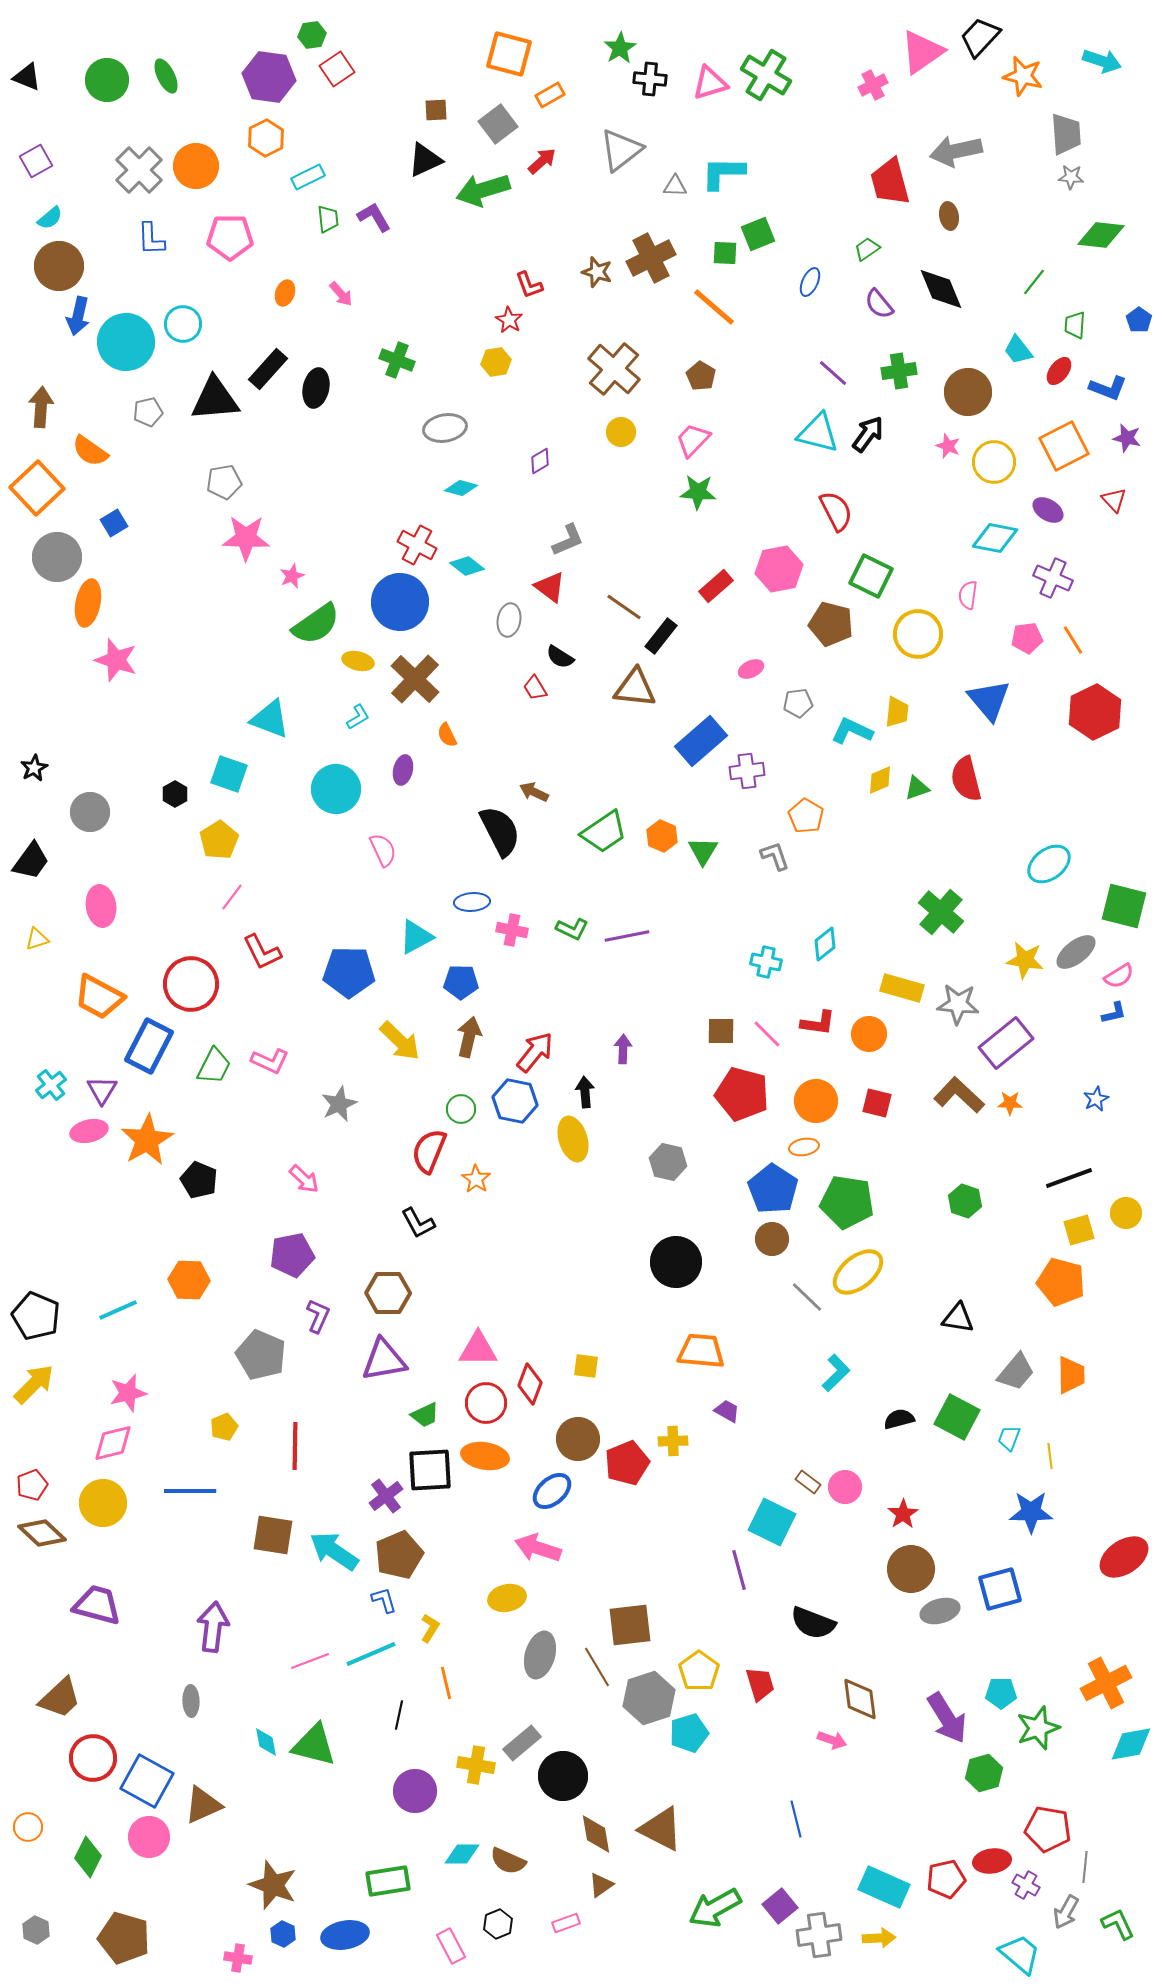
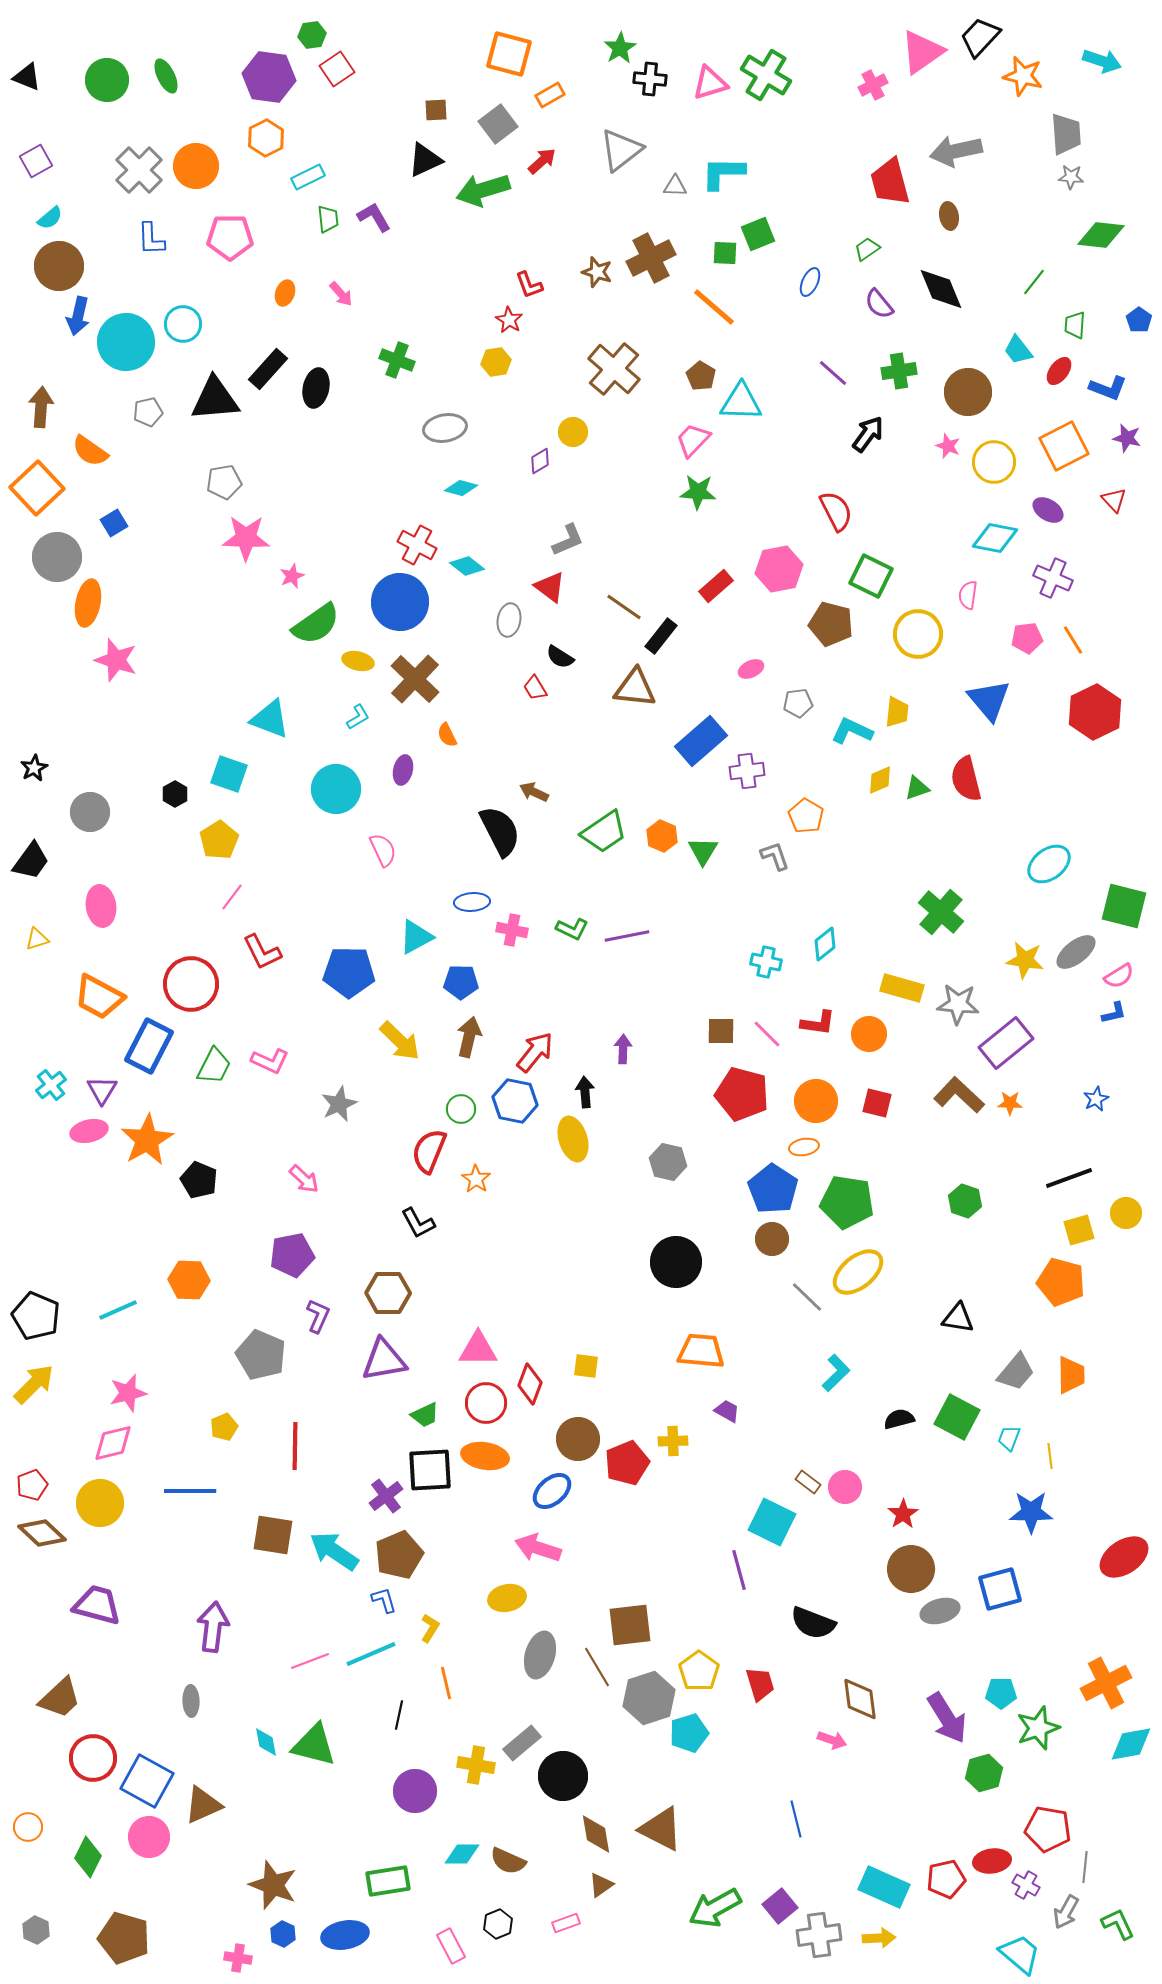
yellow circle at (621, 432): moved 48 px left
cyan triangle at (818, 433): moved 77 px left, 31 px up; rotated 12 degrees counterclockwise
yellow circle at (103, 1503): moved 3 px left
